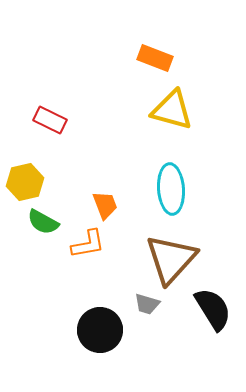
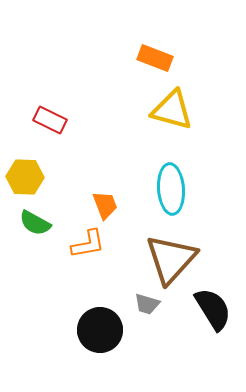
yellow hexagon: moved 5 px up; rotated 15 degrees clockwise
green semicircle: moved 8 px left, 1 px down
